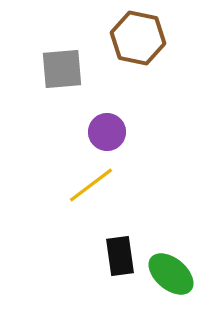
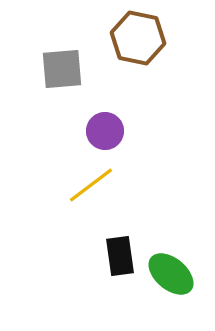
purple circle: moved 2 px left, 1 px up
